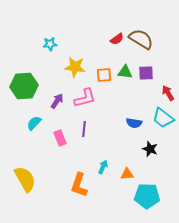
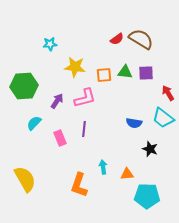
cyan arrow: rotated 32 degrees counterclockwise
